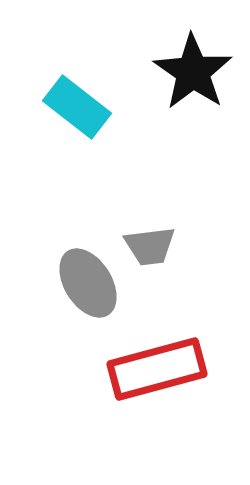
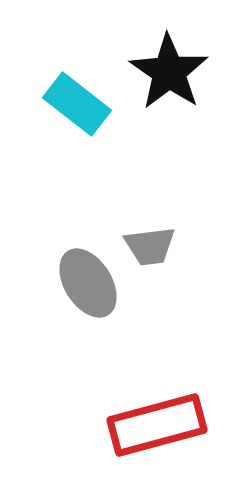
black star: moved 24 px left
cyan rectangle: moved 3 px up
red rectangle: moved 56 px down
